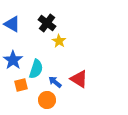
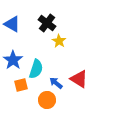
blue arrow: moved 1 px right, 1 px down
